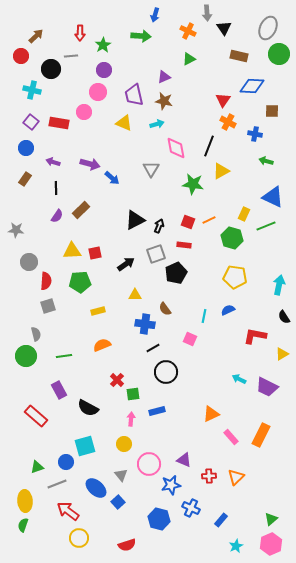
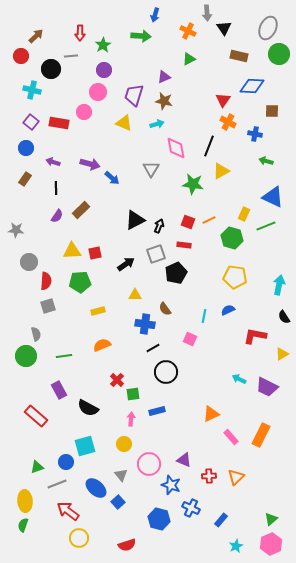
purple trapezoid at (134, 95): rotated 30 degrees clockwise
blue star at (171, 485): rotated 30 degrees clockwise
